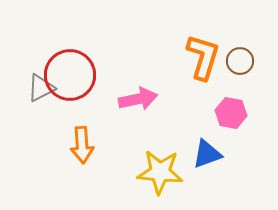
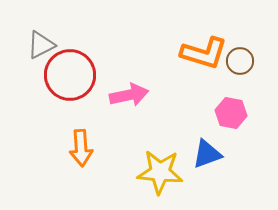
orange L-shape: moved 1 px right, 4 px up; rotated 90 degrees clockwise
gray triangle: moved 43 px up
pink arrow: moved 9 px left, 4 px up
orange arrow: moved 1 px left, 3 px down
